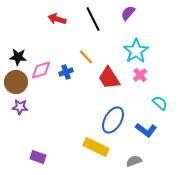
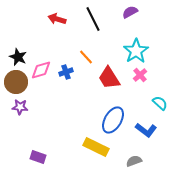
purple semicircle: moved 2 px right, 1 px up; rotated 21 degrees clockwise
black star: rotated 18 degrees clockwise
